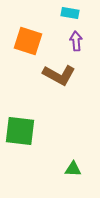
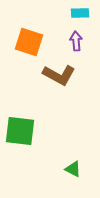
cyan rectangle: moved 10 px right; rotated 12 degrees counterclockwise
orange square: moved 1 px right, 1 px down
green triangle: rotated 24 degrees clockwise
